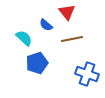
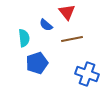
cyan semicircle: rotated 42 degrees clockwise
